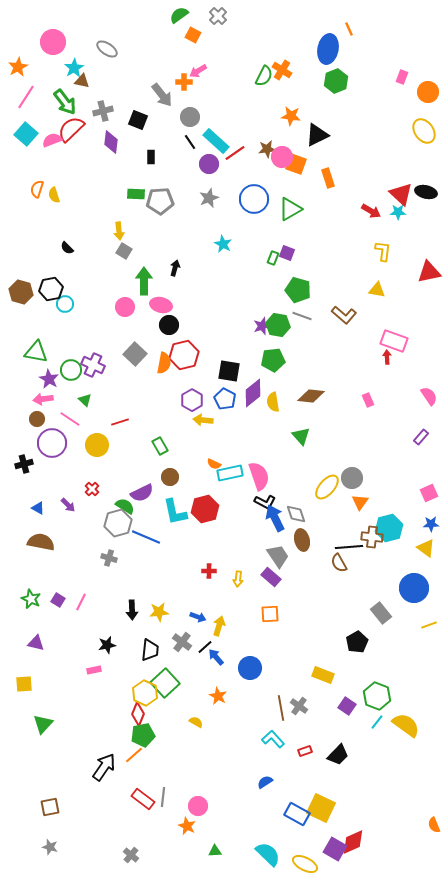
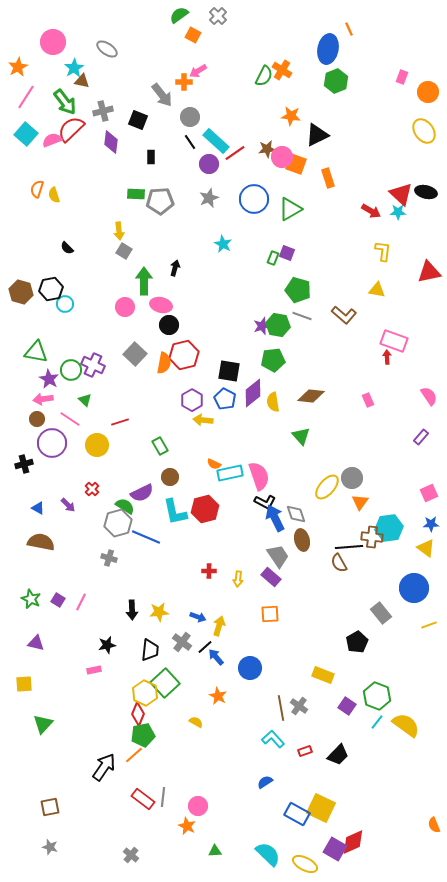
cyan hexagon at (389, 528): rotated 8 degrees clockwise
